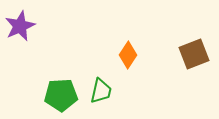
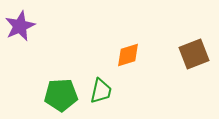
orange diamond: rotated 40 degrees clockwise
